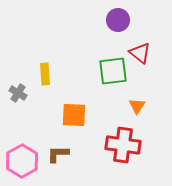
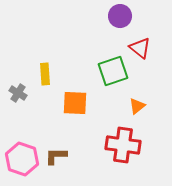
purple circle: moved 2 px right, 4 px up
red triangle: moved 5 px up
green square: rotated 12 degrees counterclockwise
orange triangle: rotated 18 degrees clockwise
orange square: moved 1 px right, 12 px up
brown L-shape: moved 2 px left, 2 px down
pink hexagon: moved 2 px up; rotated 12 degrees counterclockwise
